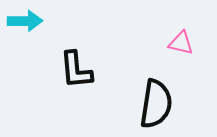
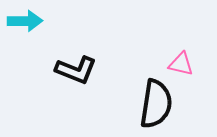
pink triangle: moved 21 px down
black L-shape: rotated 63 degrees counterclockwise
